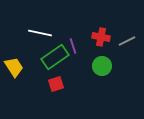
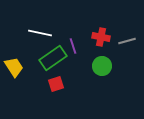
gray line: rotated 12 degrees clockwise
green rectangle: moved 2 px left, 1 px down
